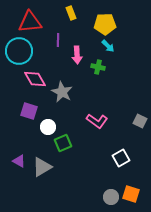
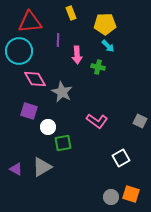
green square: rotated 12 degrees clockwise
purple triangle: moved 3 px left, 8 px down
